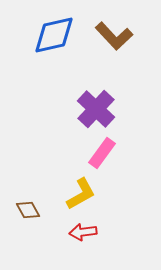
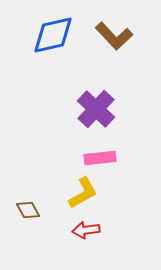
blue diamond: moved 1 px left
pink rectangle: moved 2 px left, 5 px down; rotated 48 degrees clockwise
yellow L-shape: moved 2 px right, 1 px up
red arrow: moved 3 px right, 2 px up
